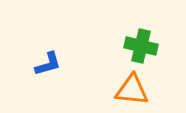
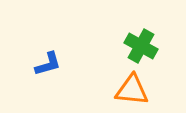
green cross: rotated 16 degrees clockwise
